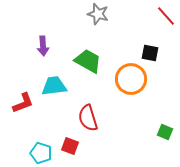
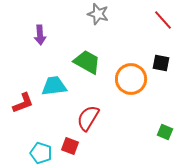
red line: moved 3 px left, 4 px down
purple arrow: moved 3 px left, 11 px up
black square: moved 11 px right, 10 px down
green trapezoid: moved 1 px left, 1 px down
red semicircle: rotated 48 degrees clockwise
